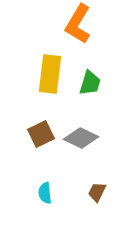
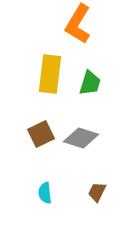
gray diamond: rotated 8 degrees counterclockwise
